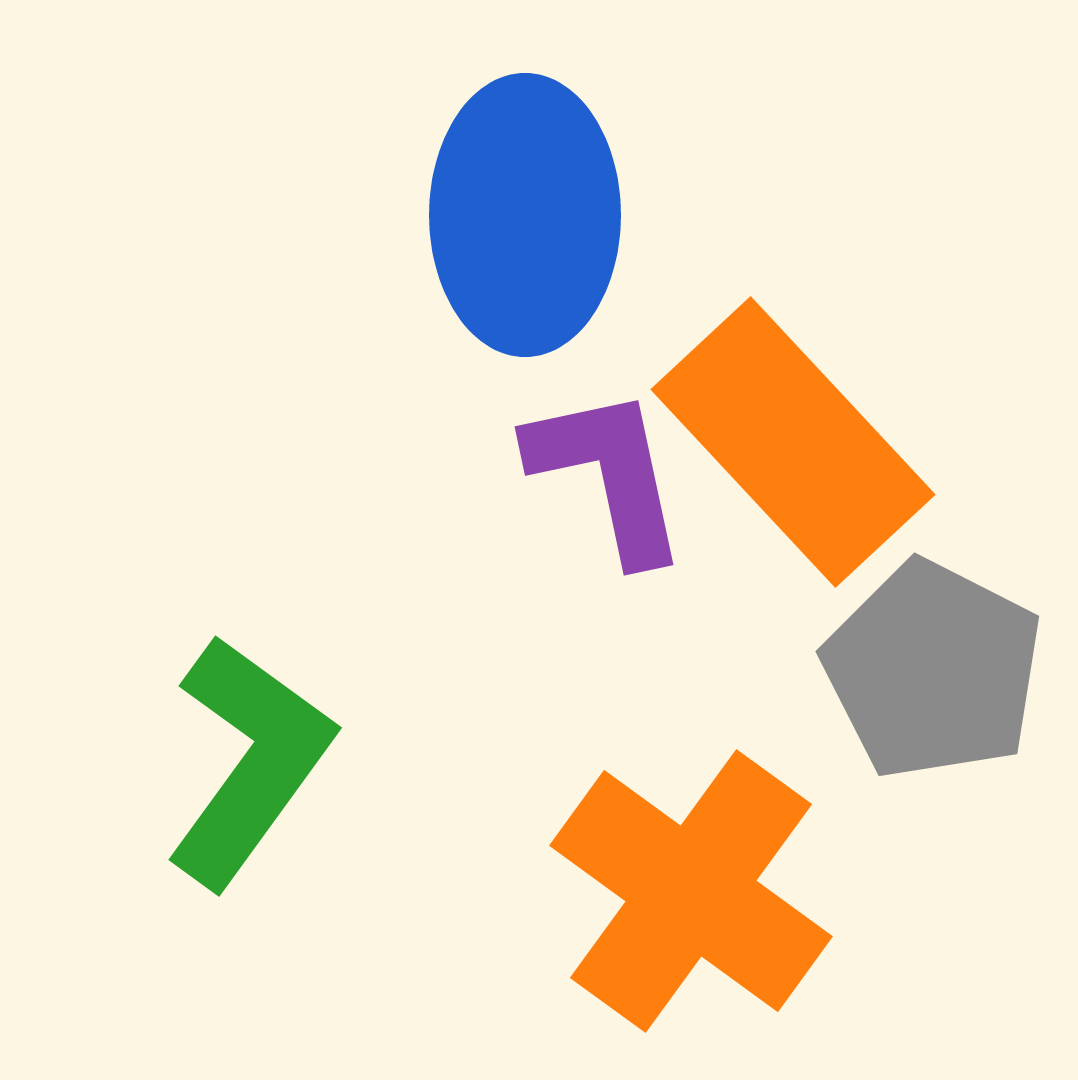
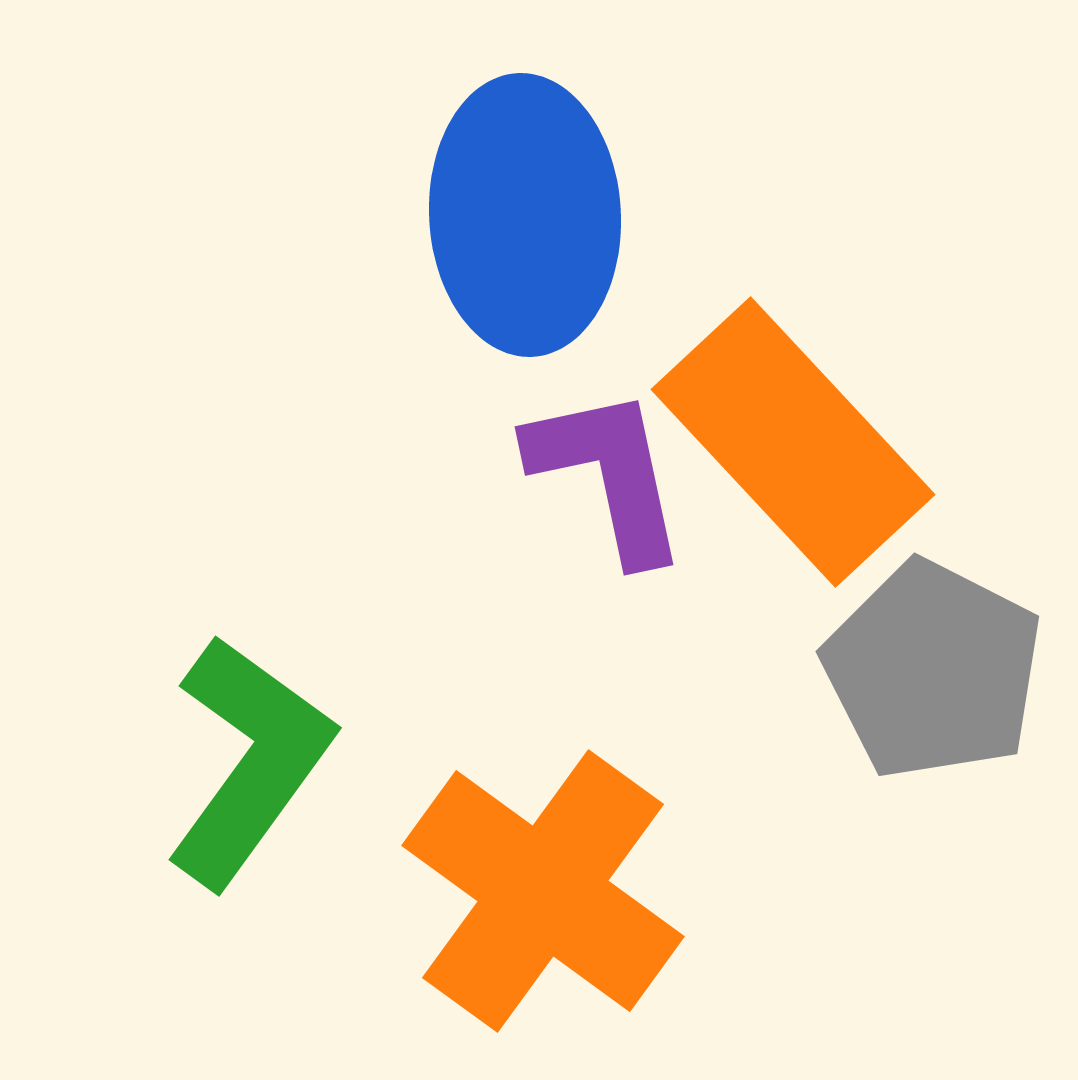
blue ellipse: rotated 3 degrees counterclockwise
orange cross: moved 148 px left
